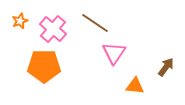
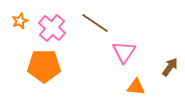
pink cross: moved 1 px left, 1 px up
pink triangle: moved 10 px right, 1 px up
brown arrow: moved 4 px right
orange triangle: moved 1 px right, 1 px down
